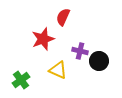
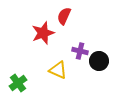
red semicircle: moved 1 px right, 1 px up
red star: moved 6 px up
green cross: moved 3 px left, 3 px down
